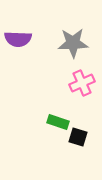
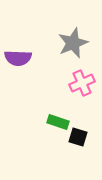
purple semicircle: moved 19 px down
gray star: rotated 20 degrees counterclockwise
